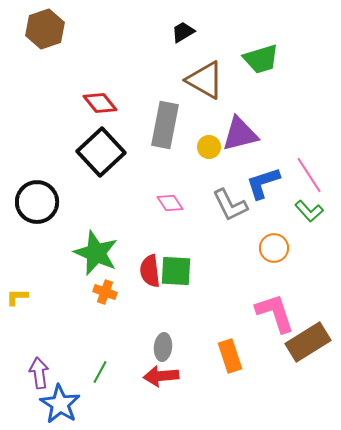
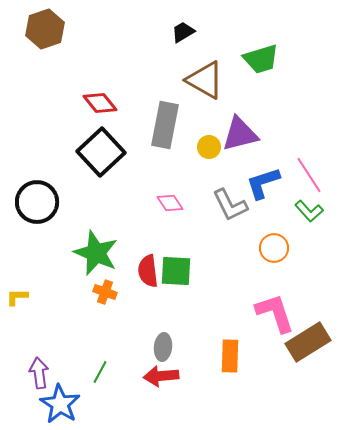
red semicircle: moved 2 px left
orange rectangle: rotated 20 degrees clockwise
